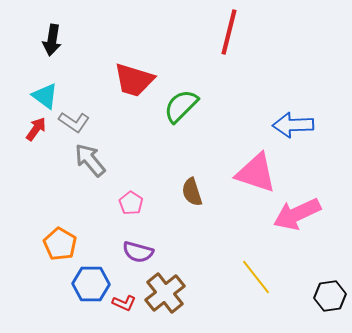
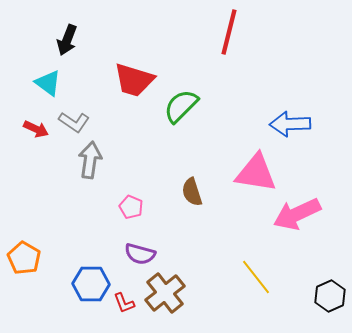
black arrow: moved 15 px right; rotated 12 degrees clockwise
cyan triangle: moved 3 px right, 13 px up
blue arrow: moved 3 px left, 1 px up
red arrow: rotated 80 degrees clockwise
gray arrow: rotated 48 degrees clockwise
pink triangle: rotated 9 degrees counterclockwise
pink pentagon: moved 4 px down; rotated 10 degrees counterclockwise
orange pentagon: moved 36 px left, 14 px down
purple semicircle: moved 2 px right, 2 px down
black hexagon: rotated 16 degrees counterclockwise
red L-shape: rotated 45 degrees clockwise
